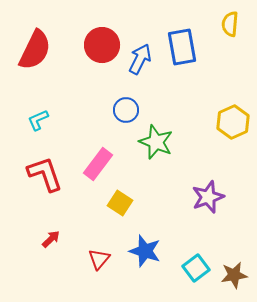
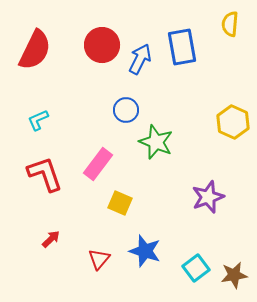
yellow hexagon: rotated 12 degrees counterclockwise
yellow square: rotated 10 degrees counterclockwise
